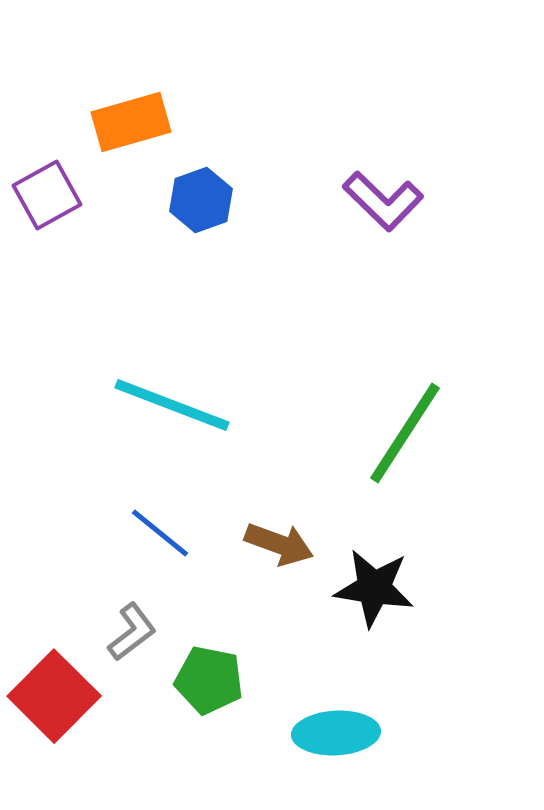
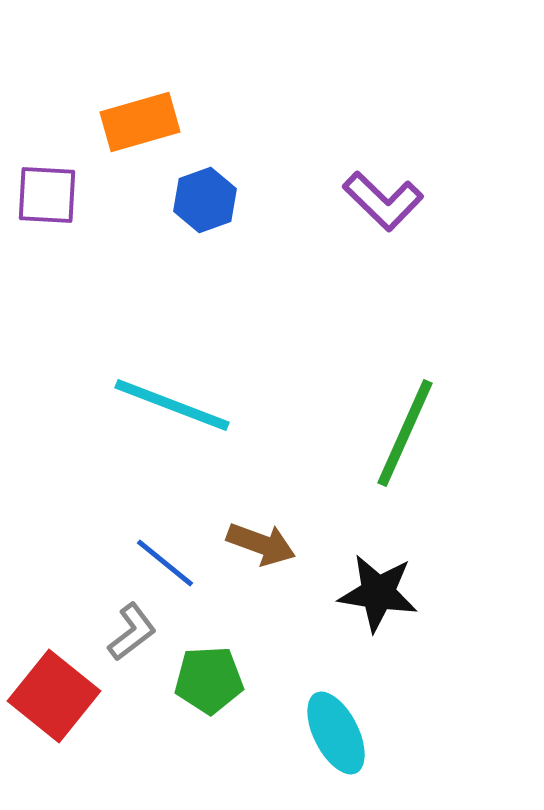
orange rectangle: moved 9 px right
purple square: rotated 32 degrees clockwise
blue hexagon: moved 4 px right
green line: rotated 9 degrees counterclockwise
blue line: moved 5 px right, 30 px down
brown arrow: moved 18 px left
black star: moved 4 px right, 5 px down
green pentagon: rotated 14 degrees counterclockwise
red square: rotated 6 degrees counterclockwise
cyan ellipse: rotated 66 degrees clockwise
